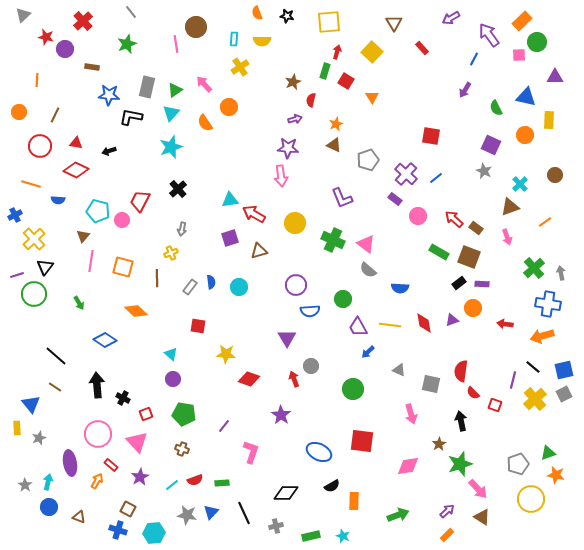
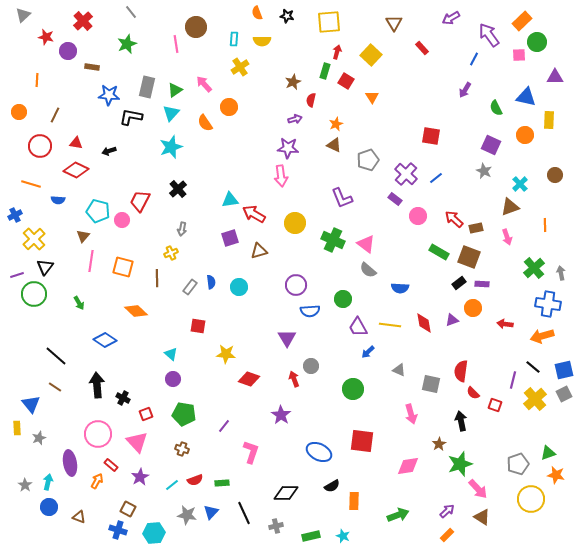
purple circle at (65, 49): moved 3 px right, 2 px down
yellow square at (372, 52): moved 1 px left, 3 px down
orange line at (545, 222): moved 3 px down; rotated 56 degrees counterclockwise
brown rectangle at (476, 228): rotated 48 degrees counterclockwise
